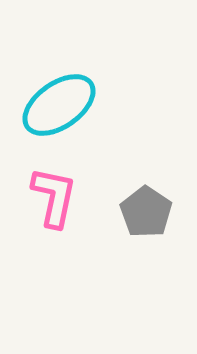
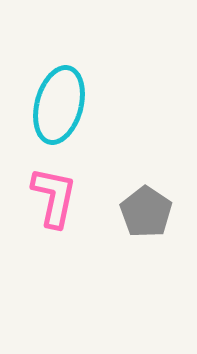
cyan ellipse: rotated 40 degrees counterclockwise
